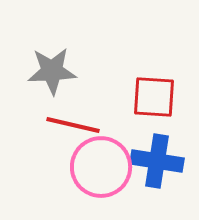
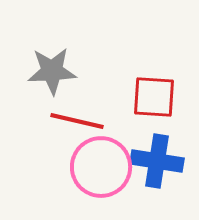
red line: moved 4 px right, 4 px up
